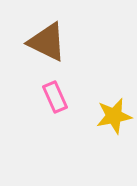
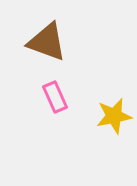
brown triangle: rotated 6 degrees counterclockwise
